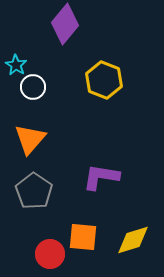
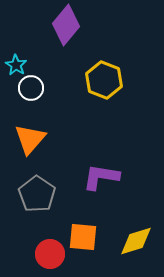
purple diamond: moved 1 px right, 1 px down
white circle: moved 2 px left, 1 px down
gray pentagon: moved 3 px right, 3 px down
yellow diamond: moved 3 px right, 1 px down
